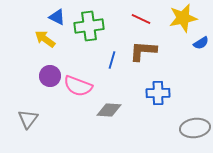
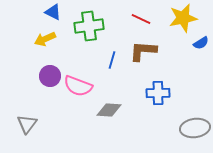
blue triangle: moved 4 px left, 5 px up
yellow arrow: rotated 60 degrees counterclockwise
gray triangle: moved 1 px left, 5 px down
